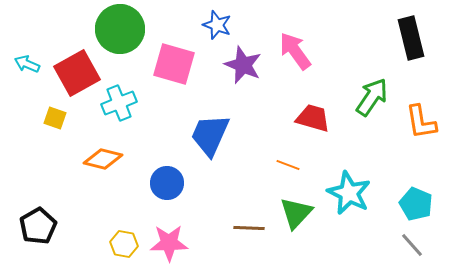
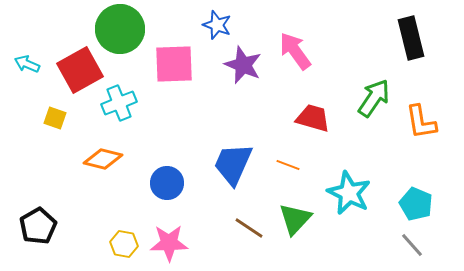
pink square: rotated 18 degrees counterclockwise
red square: moved 3 px right, 3 px up
green arrow: moved 2 px right, 1 px down
blue trapezoid: moved 23 px right, 29 px down
green triangle: moved 1 px left, 6 px down
brown line: rotated 32 degrees clockwise
